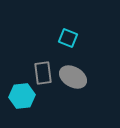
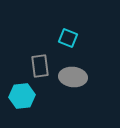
gray rectangle: moved 3 px left, 7 px up
gray ellipse: rotated 24 degrees counterclockwise
